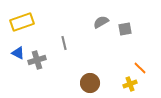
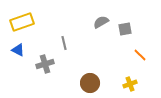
blue triangle: moved 3 px up
gray cross: moved 8 px right, 4 px down
orange line: moved 13 px up
